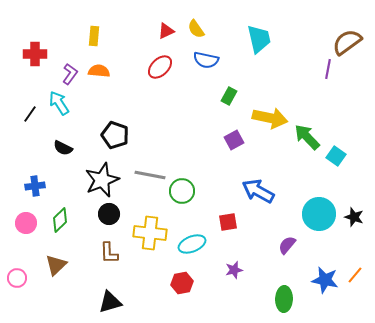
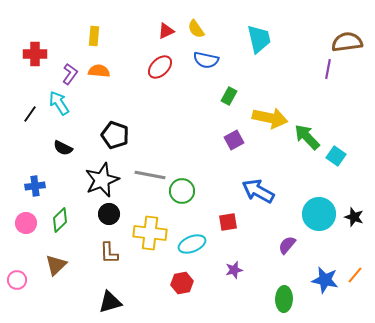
brown semicircle at (347, 42): rotated 28 degrees clockwise
pink circle at (17, 278): moved 2 px down
